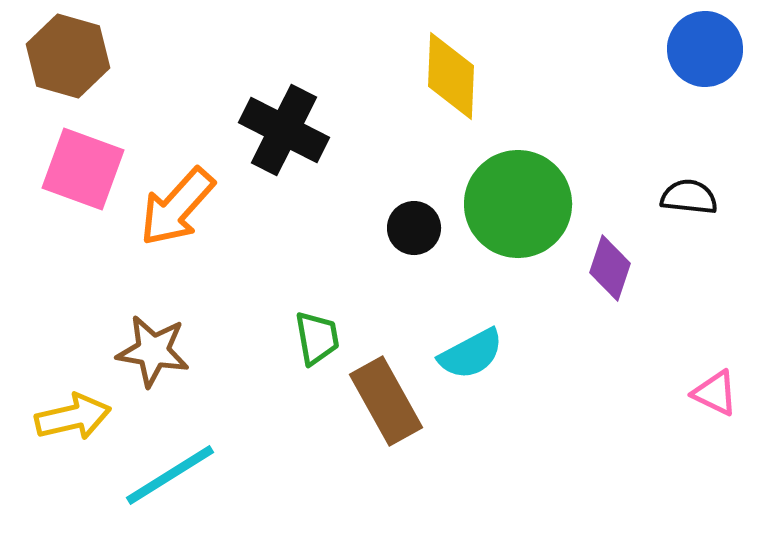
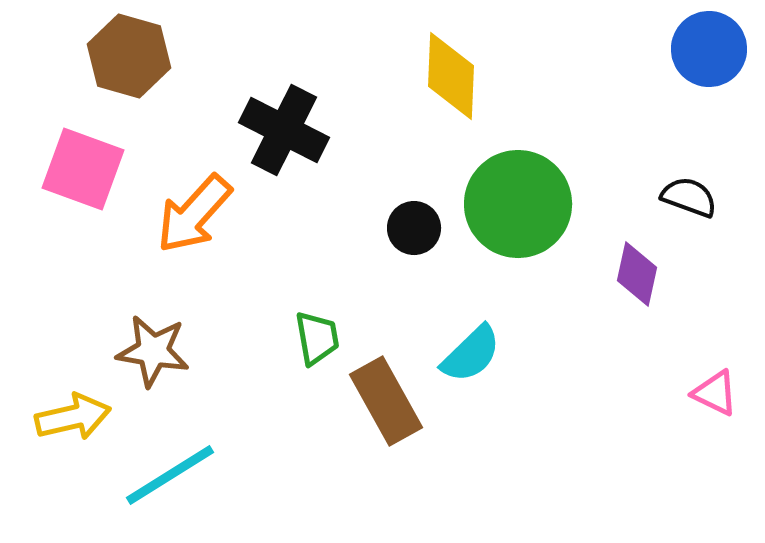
blue circle: moved 4 px right
brown hexagon: moved 61 px right
black semicircle: rotated 14 degrees clockwise
orange arrow: moved 17 px right, 7 px down
purple diamond: moved 27 px right, 6 px down; rotated 6 degrees counterclockwise
cyan semicircle: rotated 16 degrees counterclockwise
